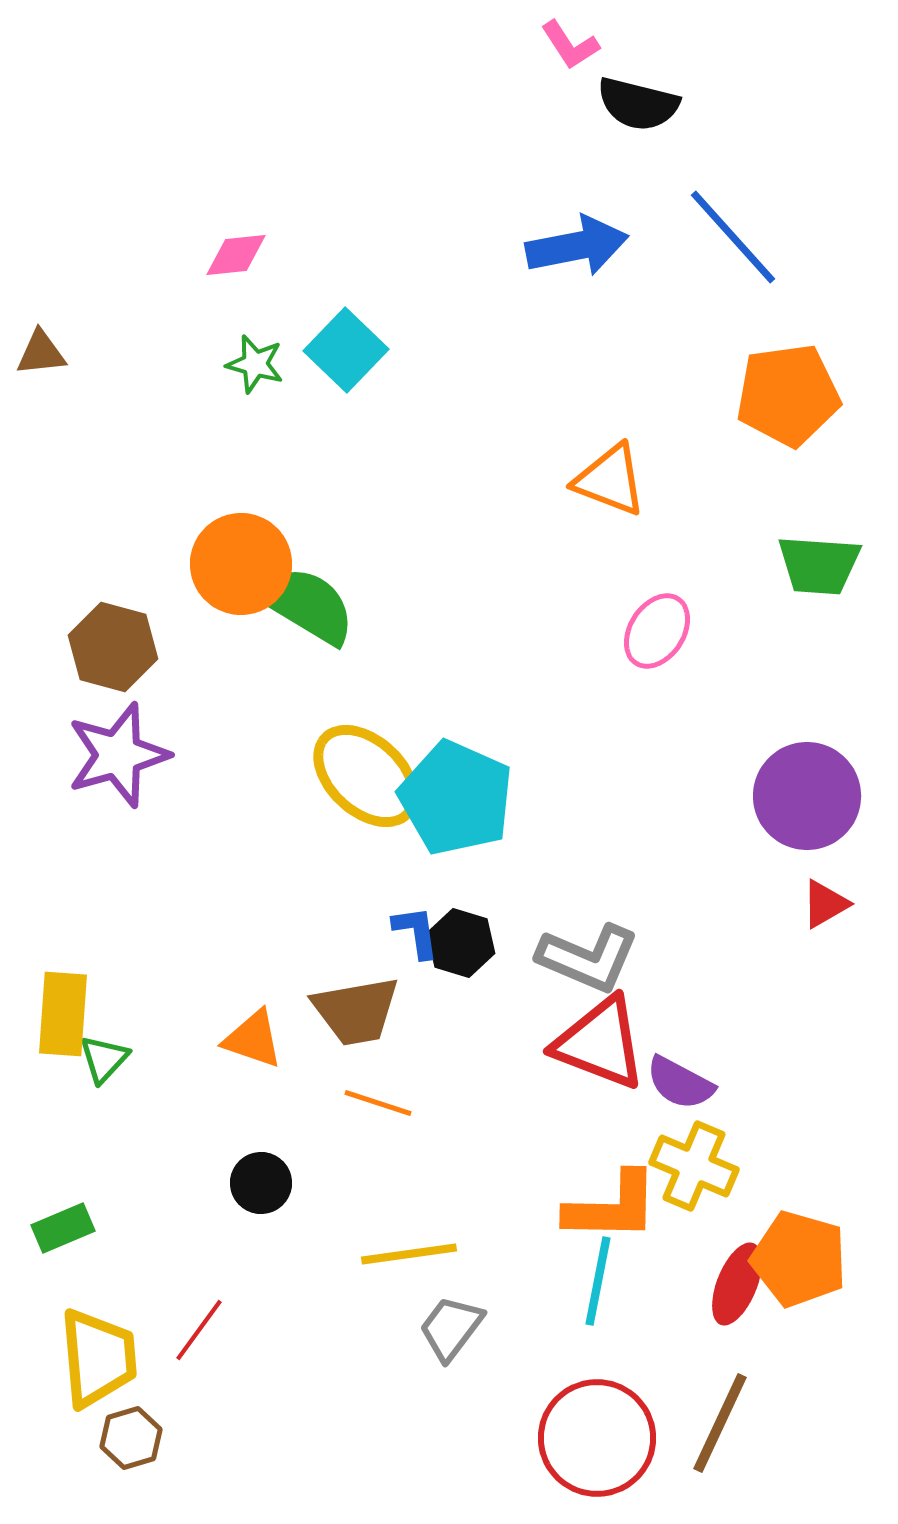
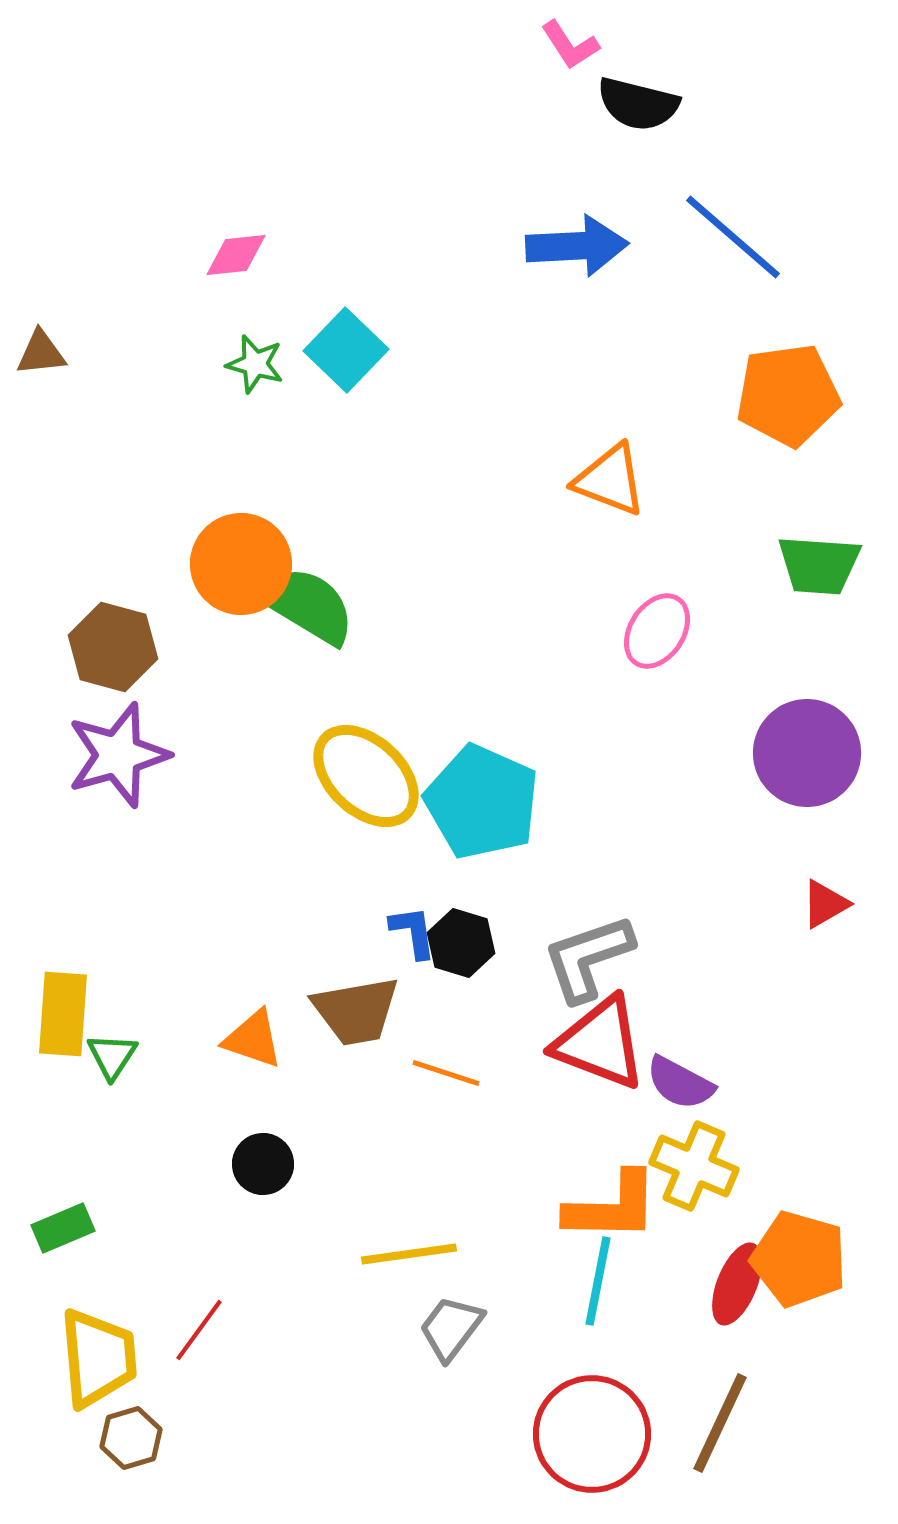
blue line at (733, 237): rotated 7 degrees counterclockwise
blue arrow at (577, 246): rotated 8 degrees clockwise
purple circle at (807, 796): moved 43 px up
cyan pentagon at (456, 798): moved 26 px right, 4 px down
blue L-shape at (416, 932): moved 3 px left
gray L-shape at (588, 958): rotated 138 degrees clockwise
green triangle at (104, 1059): moved 8 px right, 3 px up; rotated 10 degrees counterclockwise
orange line at (378, 1103): moved 68 px right, 30 px up
black circle at (261, 1183): moved 2 px right, 19 px up
red circle at (597, 1438): moved 5 px left, 4 px up
